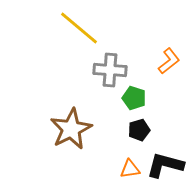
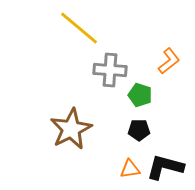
green pentagon: moved 6 px right, 3 px up
black pentagon: rotated 15 degrees clockwise
black L-shape: moved 2 px down
